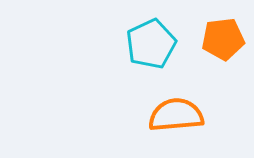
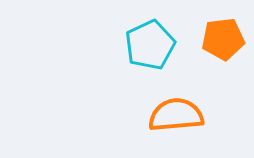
cyan pentagon: moved 1 px left, 1 px down
